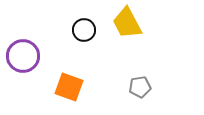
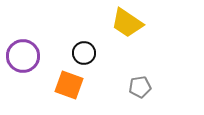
yellow trapezoid: rotated 28 degrees counterclockwise
black circle: moved 23 px down
orange square: moved 2 px up
